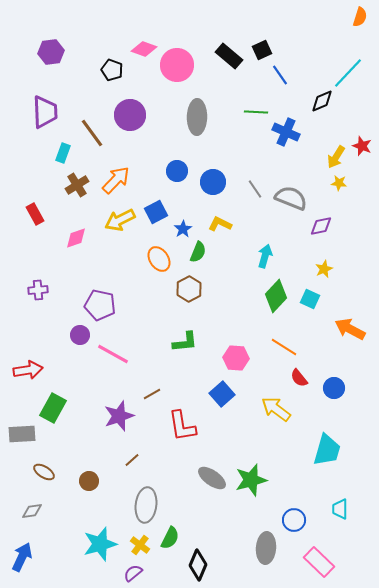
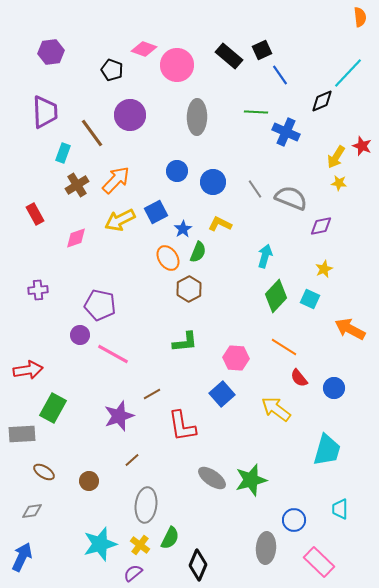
orange semicircle at (360, 17): rotated 24 degrees counterclockwise
orange ellipse at (159, 259): moved 9 px right, 1 px up
